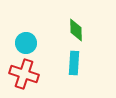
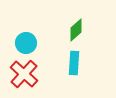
green diamond: rotated 50 degrees clockwise
red cross: rotated 24 degrees clockwise
